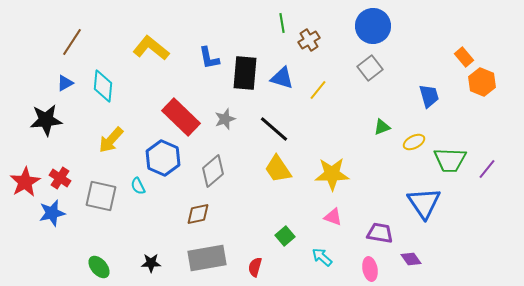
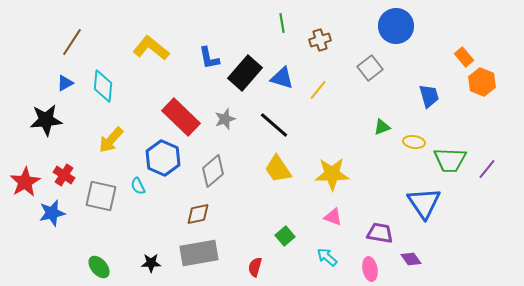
blue circle at (373, 26): moved 23 px right
brown cross at (309, 40): moved 11 px right; rotated 15 degrees clockwise
black rectangle at (245, 73): rotated 36 degrees clockwise
black line at (274, 129): moved 4 px up
yellow ellipse at (414, 142): rotated 35 degrees clockwise
red cross at (60, 178): moved 4 px right, 3 px up
cyan arrow at (322, 257): moved 5 px right
gray rectangle at (207, 258): moved 8 px left, 5 px up
